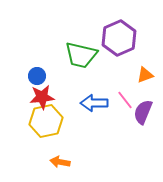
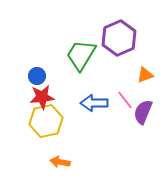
green trapezoid: rotated 108 degrees clockwise
